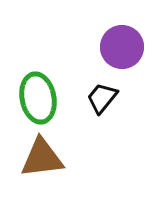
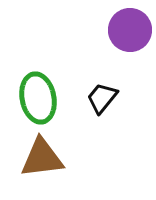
purple circle: moved 8 px right, 17 px up
